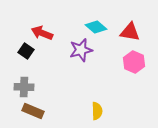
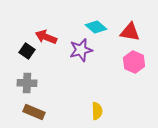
red arrow: moved 4 px right, 4 px down
black square: moved 1 px right
gray cross: moved 3 px right, 4 px up
brown rectangle: moved 1 px right, 1 px down
